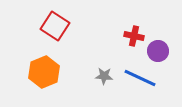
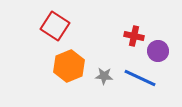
orange hexagon: moved 25 px right, 6 px up
